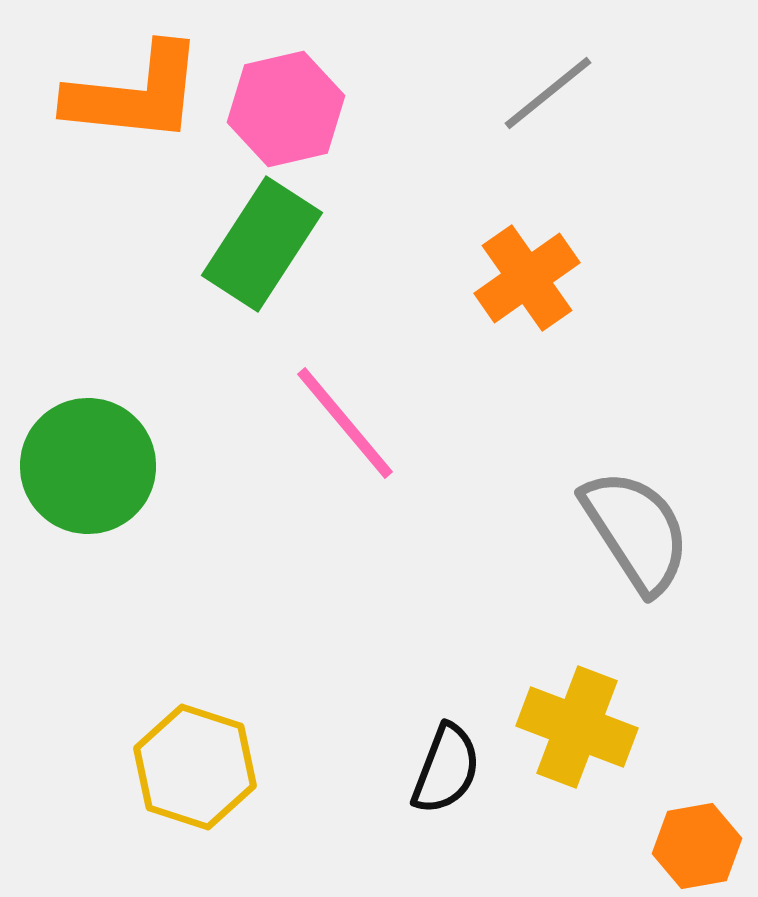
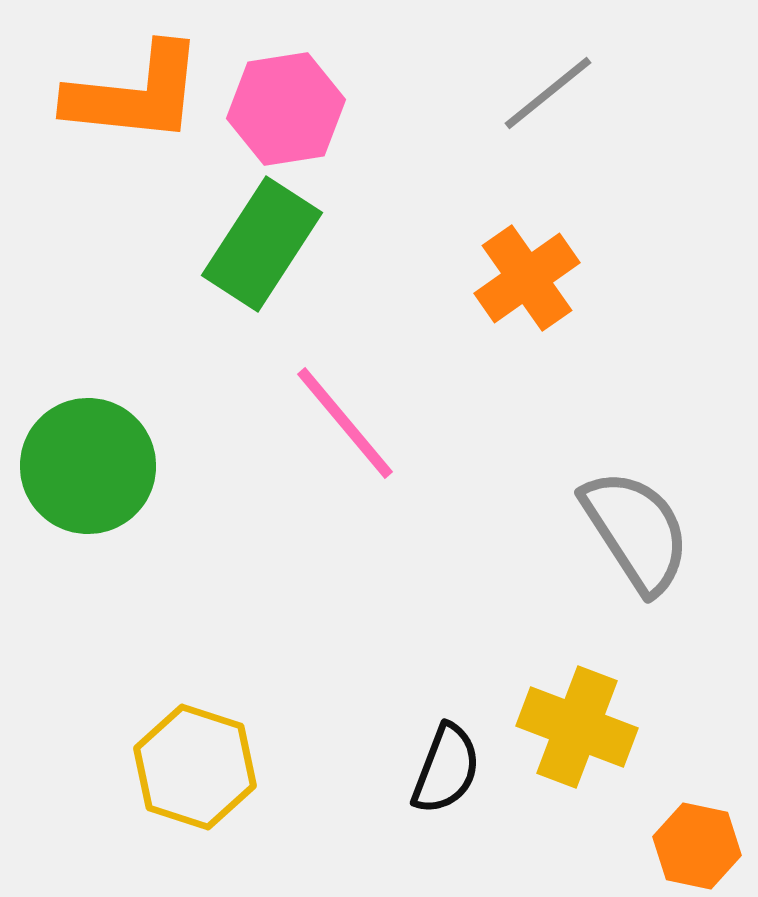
pink hexagon: rotated 4 degrees clockwise
orange hexagon: rotated 22 degrees clockwise
